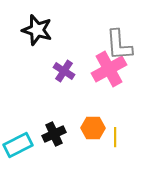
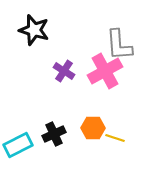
black star: moved 3 px left
pink cross: moved 4 px left, 2 px down
yellow line: moved 1 px down; rotated 72 degrees counterclockwise
